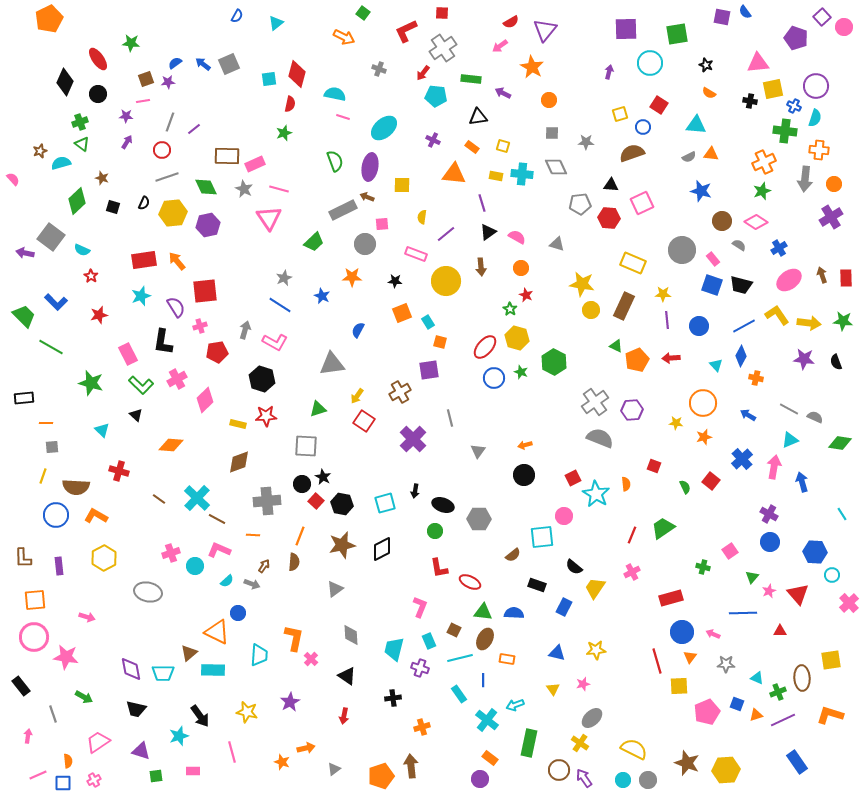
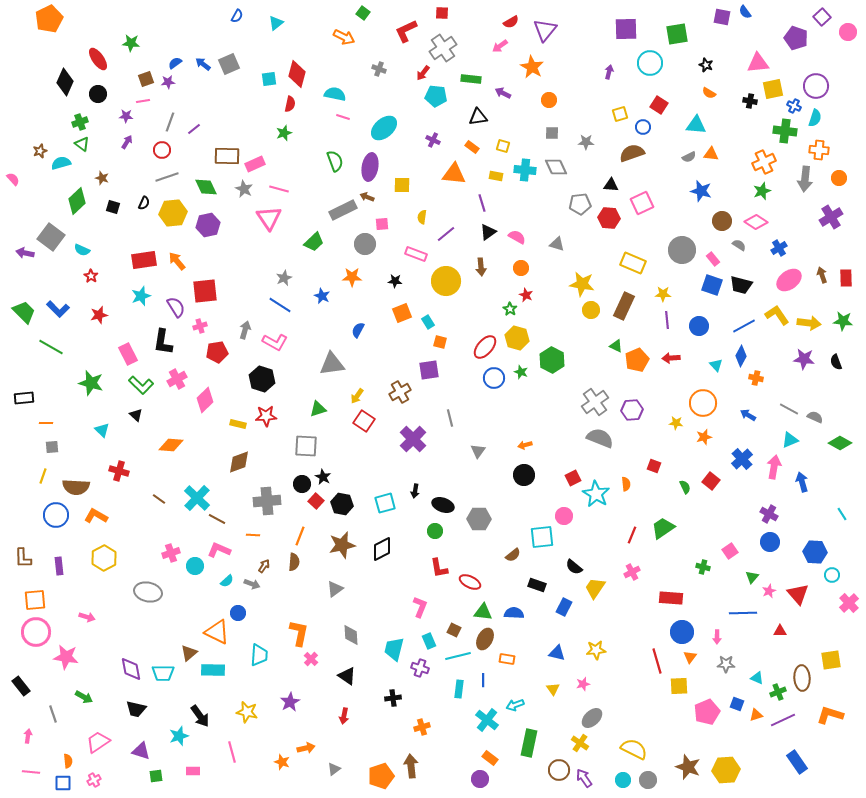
pink circle at (844, 27): moved 4 px right, 5 px down
cyan cross at (522, 174): moved 3 px right, 4 px up
orange circle at (834, 184): moved 5 px right, 6 px up
blue L-shape at (56, 302): moved 2 px right, 7 px down
green trapezoid at (24, 316): moved 4 px up
green hexagon at (554, 362): moved 2 px left, 2 px up
green diamond at (840, 443): rotated 20 degrees clockwise
red rectangle at (671, 598): rotated 20 degrees clockwise
pink arrow at (713, 634): moved 4 px right, 3 px down; rotated 112 degrees counterclockwise
pink circle at (34, 637): moved 2 px right, 5 px up
orange L-shape at (294, 638): moved 5 px right, 5 px up
cyan line at (460, 658): moved 2 px left, 2 px up
cyan rectangle at (459, 694): moved 5 px up; rotated 42 degrees clockwise
brown star at (687, 763): moved 1 px right, 4 px down
pink line at (38, 775): moved 7 px left, 3 px up; rotated 30 degrees clockwise
